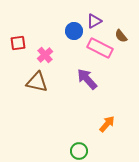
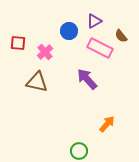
blue circle: moved 5 px left
red square: rotated 14 degrees clockwise
pink cross: moved 3 px up
